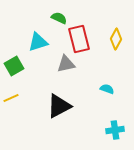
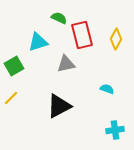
red rectangle: moved 3 px right, 4 px up
yellow line: rotated 21 degrees counterclockwise
